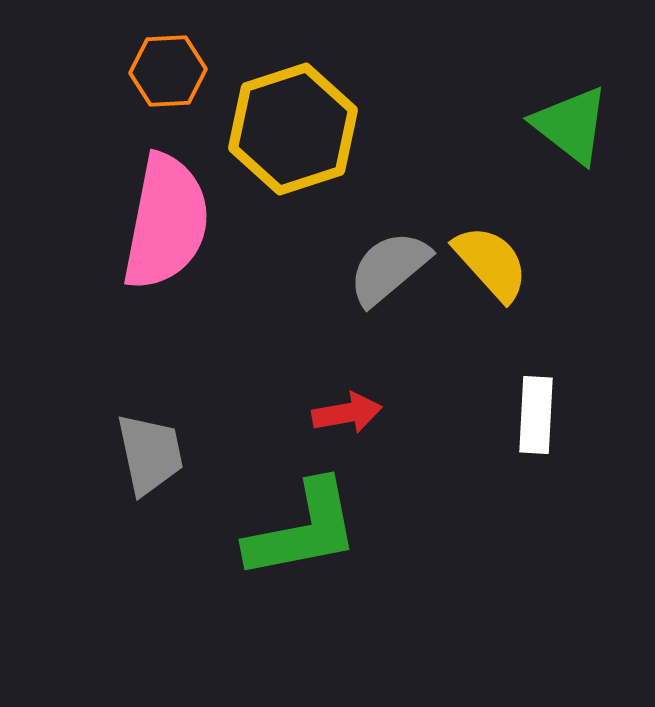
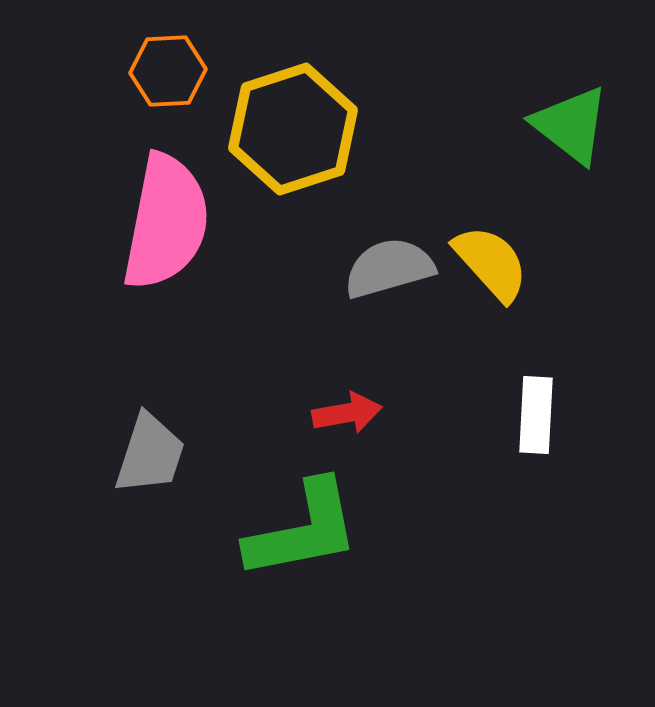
gray semicircle: rotated 24 degrees clockwise
gray trapezoid: rotated 30 degrees clockwise
